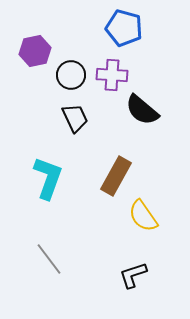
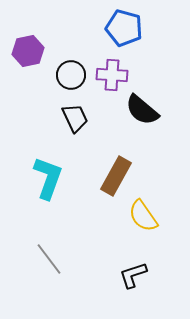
purple hexagon: moved 7 px left
